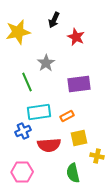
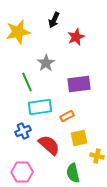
red star: rotated 24 degrees clockwise
cyan rectangle: moved 1 px right, 5 px up
red semicircle: rotated 135 degrees counterclockwise
